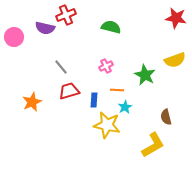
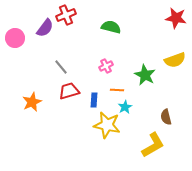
purple semicircle: rotated 66 degrees counterclockwise
pink circle: moved 1 px right, 1 px down
